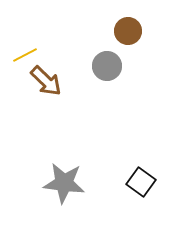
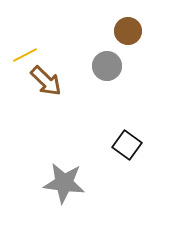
black square: moved 14 px left, 37 px up
